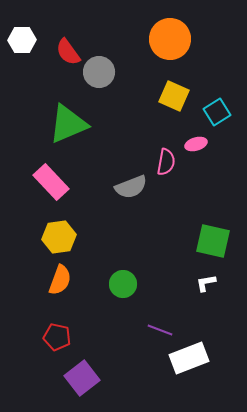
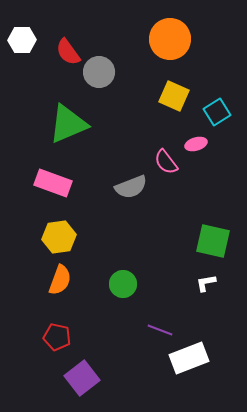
pink semicircle: rotated 132 degrees clockwise
pink rectangle: moved 2 px right, 1 px down; rotated 27 degrees counterclockwise
